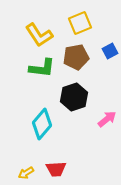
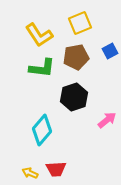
pink arrow: moved 1 px down
cyan diamond: moved 6 px down
yellow arrow: moved 4 px right; rotated 56 degrees clockwise
